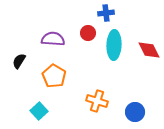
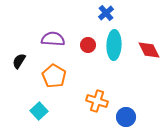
blue cross: rotated 35 degrees counterclockwise
red circle: moved 12 px down
blue circle: moved 9 px left, 5 px down
